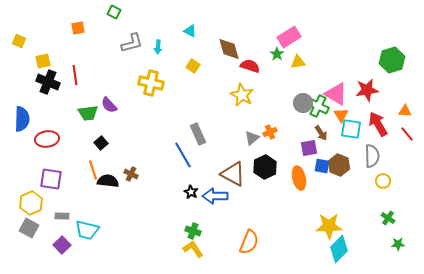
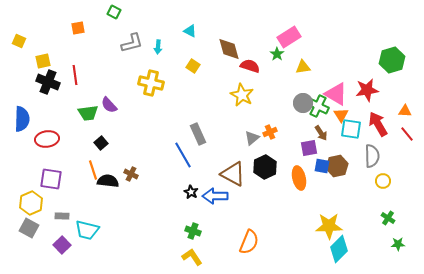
yellow triangle at (298, 62): moved 5 px right, 5 px down
brown hexagon at (339, 165): moved 2 px left, 1 px down; rotated 25 degrees clockwise
yellow L-shape at (193, 249): moved 1 px left, 8 px down
